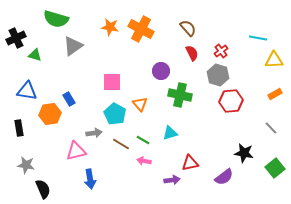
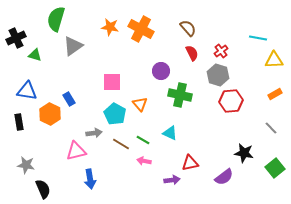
green semicircle: rotated 90 degrees clockwise
orange hexagon: rotated 25 degrees counterclockwise
black rectangle: moved 6 px up
cyan triangle: rotated 42 degrees clockwise
